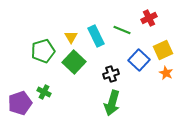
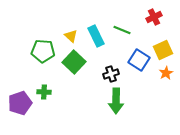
red cross: moved 5 px right, 1 px up
yellow triangle: moved 1 px up; rotated 16 degrees counterclockwise
green pentagon: rotated 20 degrees clockwise
blue square: rotated 10 degrees counterclockwise
orange star: rotated 16 degrees clockwise
green cross: rotated 24 degrees counterclockwise
green arrow: moved 4 px right, 2 px up; rotated 15 degrees counterclockwise
